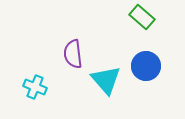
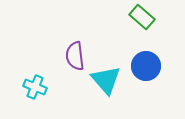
purple semicircle: moved 2 px right, 2 px down
